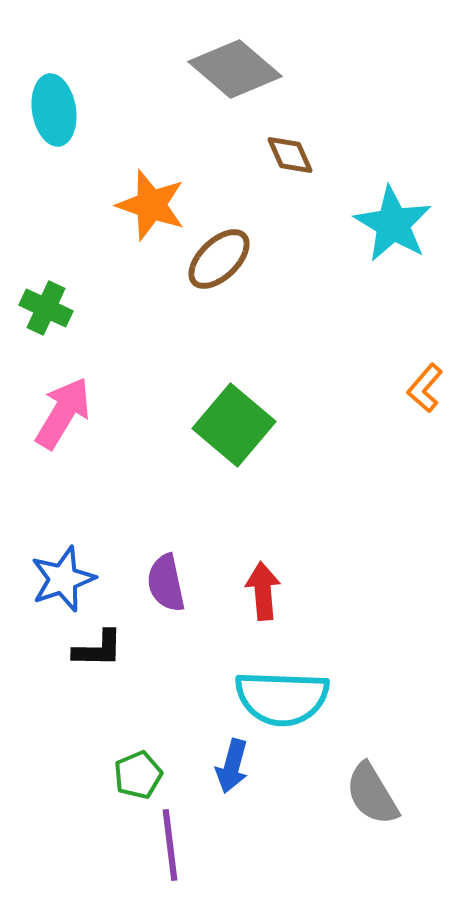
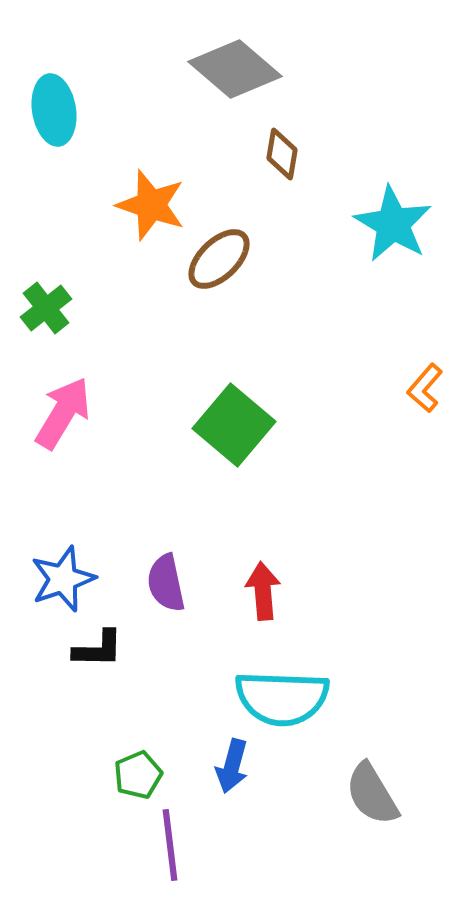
brown diamond: moved 8 px left, 1 px up; rotated 33 degrees clockwise
green cross: rotated 27 degrees clockwise
